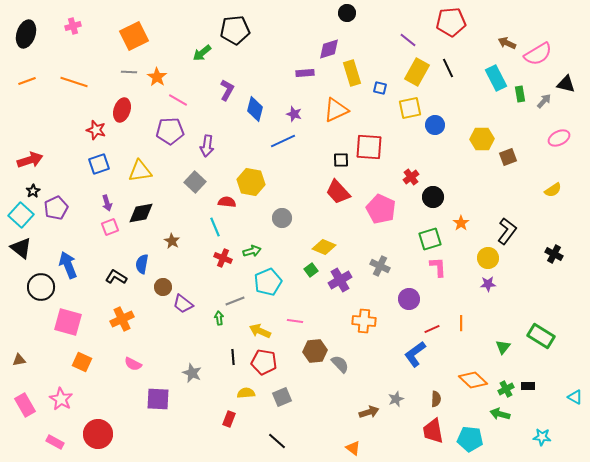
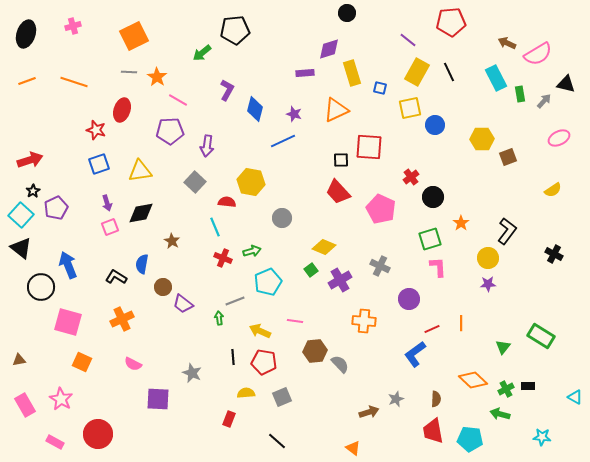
black line at (448, 68): moved 1 px right, 4 px down
